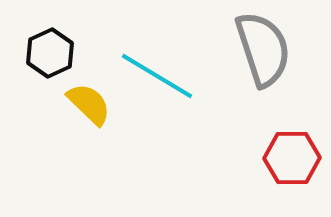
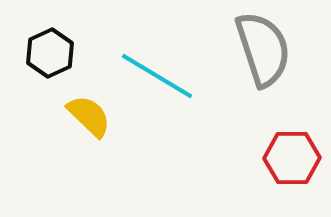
yellow semicircle: moved 12 px down
